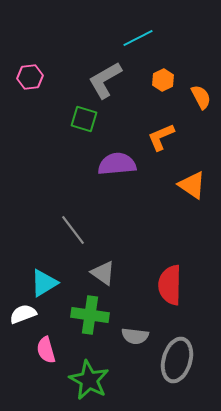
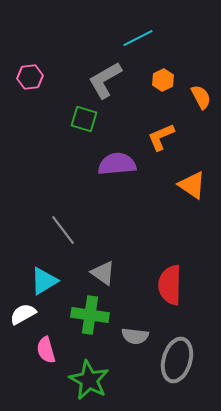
gray line: moved 10 px left
cyan triangle: moved 2 px up
white semicircle: rotated 8 degrees counterclockwise
